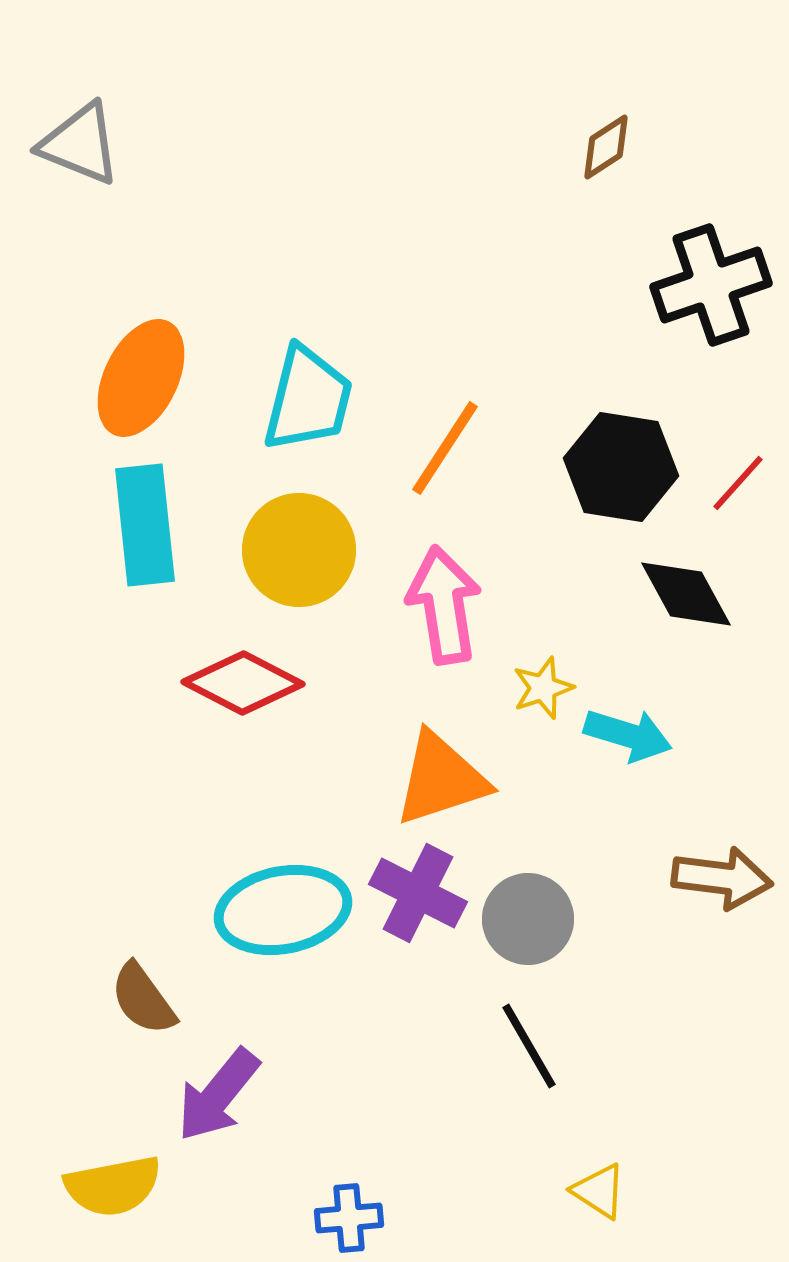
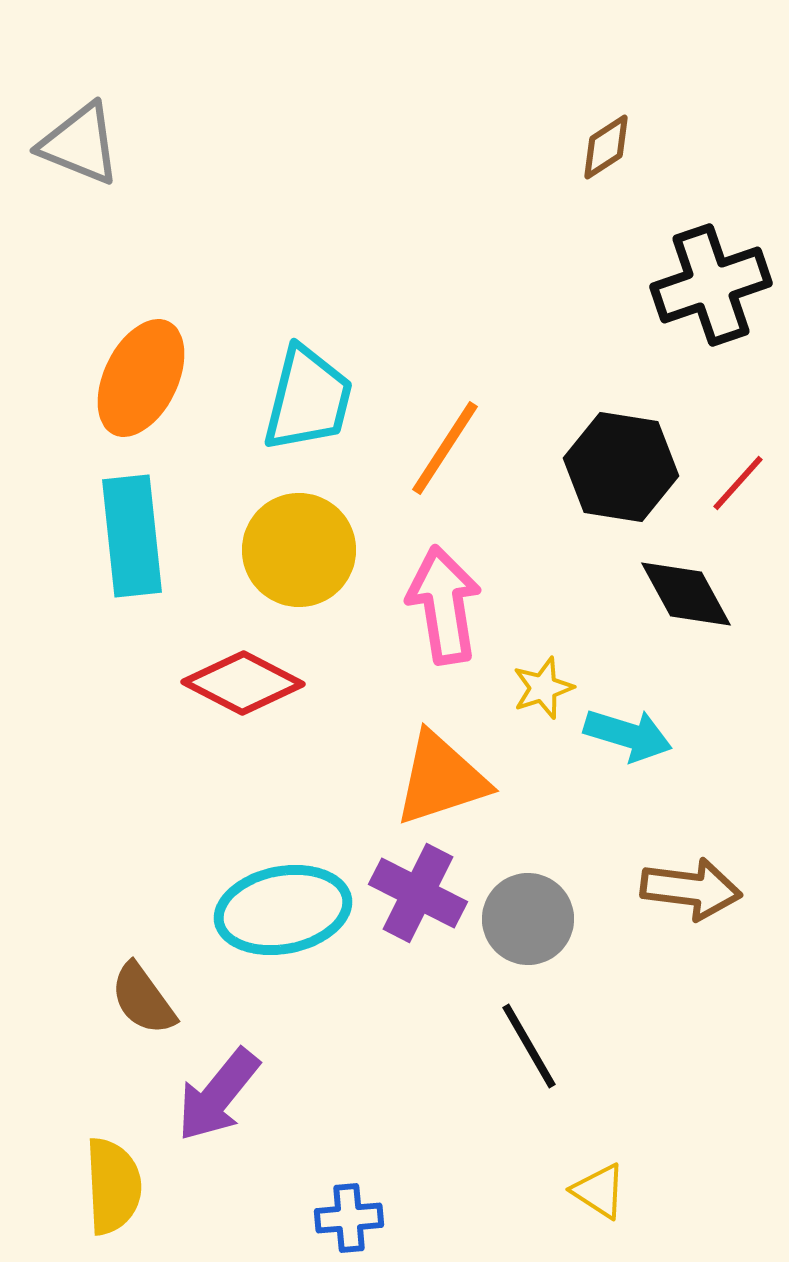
cyan rectangle: moved 13 px left, 11 px down
brown arrow: moved 31 px left, 11 px down
yellow semicircle: rotated 82 degrees counterclockwise
